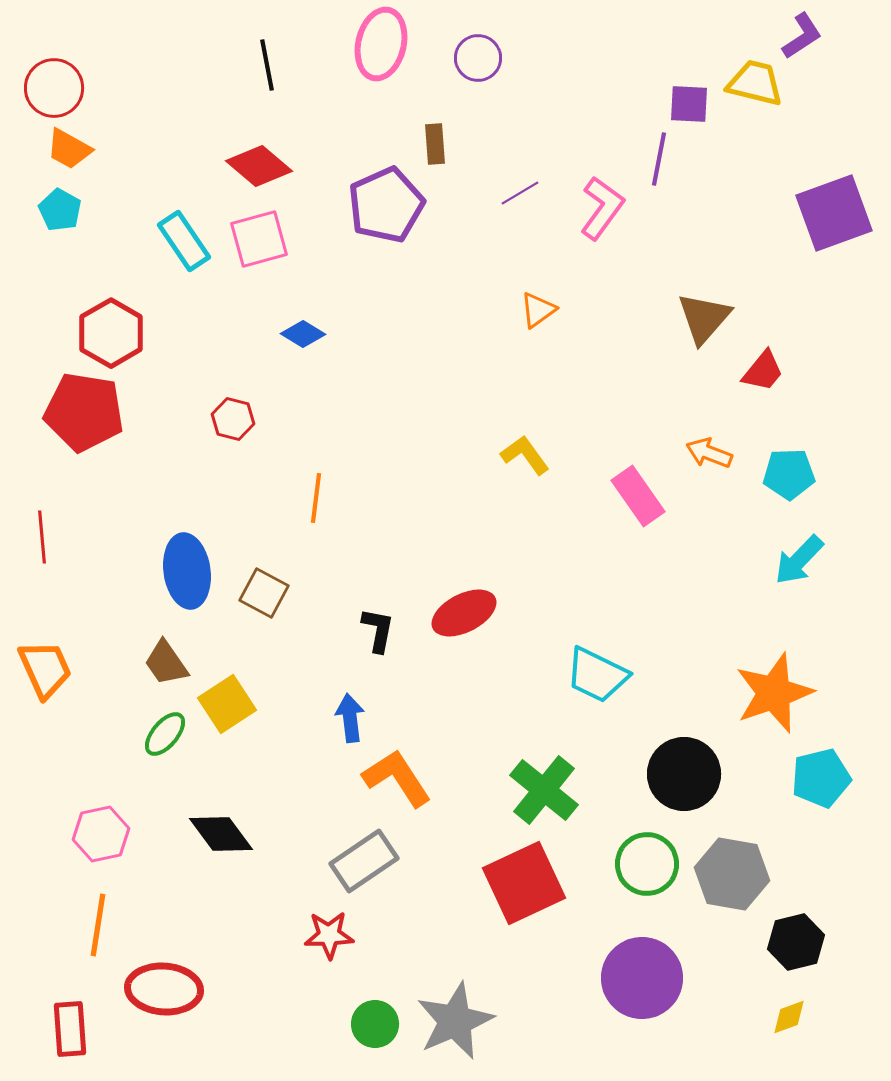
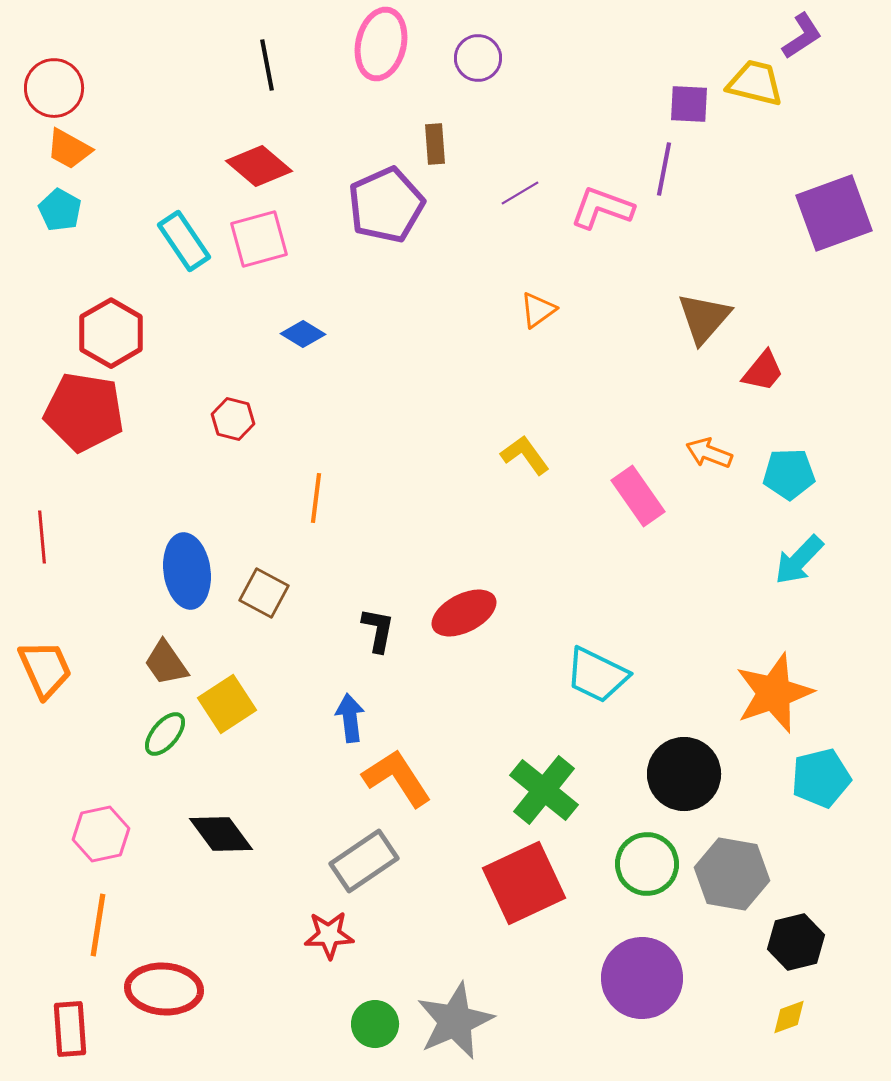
purple line at (659, 159): moved 5 px right, 10 px down
pink L-shape at (602, 208): rotated 106 degrees counterclockwise
